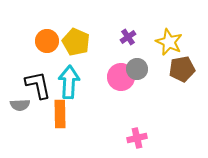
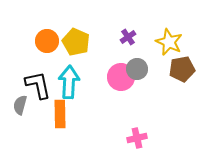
gray semicircle: rotated 108 degrees clockwise
